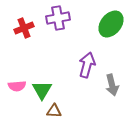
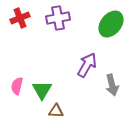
red cross: moved 4 px left, 10 px up
purple arrow: rotated 15 degrees clockwise
pink semicircle: rotated 108 degrees clockwise
brown triangle: moved 2 px right
